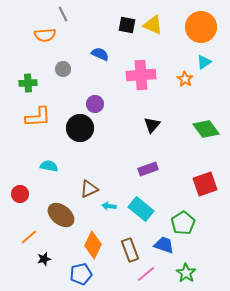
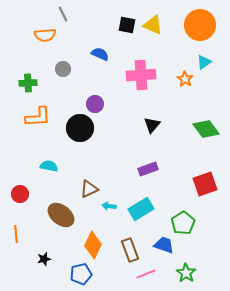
orange circle: moved 1 px left, 2 px up
cyan rectangle: rotated 70 degrees counterclockwise
orange line: moved 13 px left, 3 px up; rotated 54 degrees counterclockwise
pink line: rotated 18 degrees clockwise
